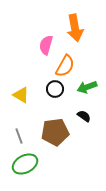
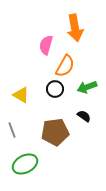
gray line: moved 7 px left, 6 px up
